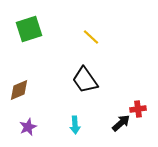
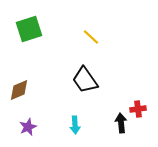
black arrow: rotated 54 degrees counterclockwise
